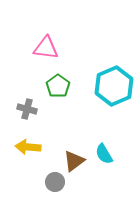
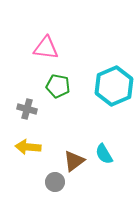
green pentagon: rotated 25 degrees counterclockwise
